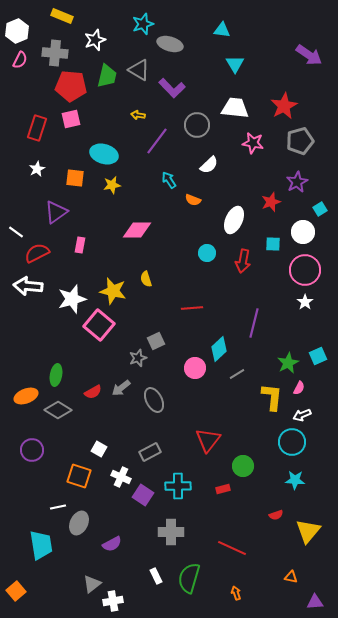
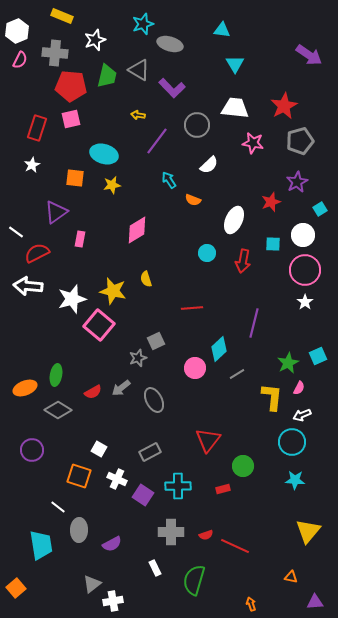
white star at (37, 169): moved 5 px left, 4 px up
pink diamond at (137, 230): rotated 32 degrees counterclockwise
white circle at (303, 232): moved 3 px down
pink rectangle at (80, 245): moved 6 px up
orange ellipse at (26, 396): moved 1 px left, 8 px up
white cross at (121, 477): moved 4 px left, 2 px down
white line at (58, 507): rotated 49 degrees clockwise
red semicircle at (276, 515): moved 70 px left, 20 px down
gray ellipse at (79, 523): moved 7 px down; rotated 25 degrees counterclockwise
red line at (232, 548): moved 3 px right, 2 px up
white rectangle at (156, 576): moved 1 px left, 8 px up
green semicircle at (189, 578): moved 5 px right, 2 px down
orange square at (16, 591): moved 3 px up
orange arrow at (236, 593): moved 15 px right, 11 px down
